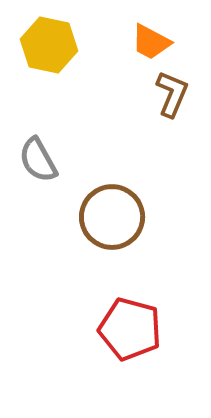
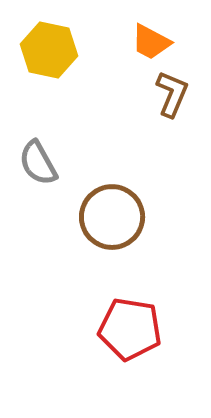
yellow hexagon: moved 5 px down
gray semicircle: moved 3 px down
red pentagon: rotated 6 degrees counterclockwise
